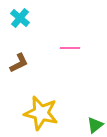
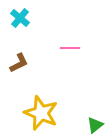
yellow star: rotated 8 degrees clockwise
